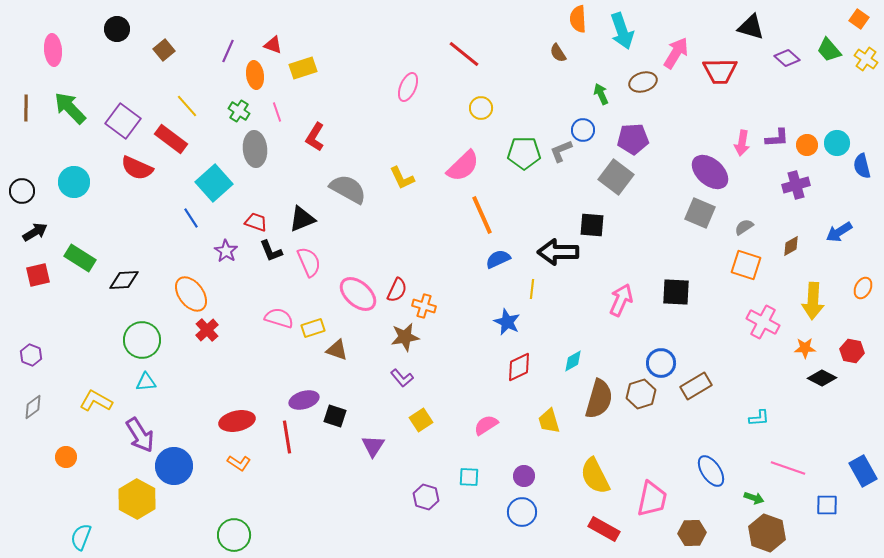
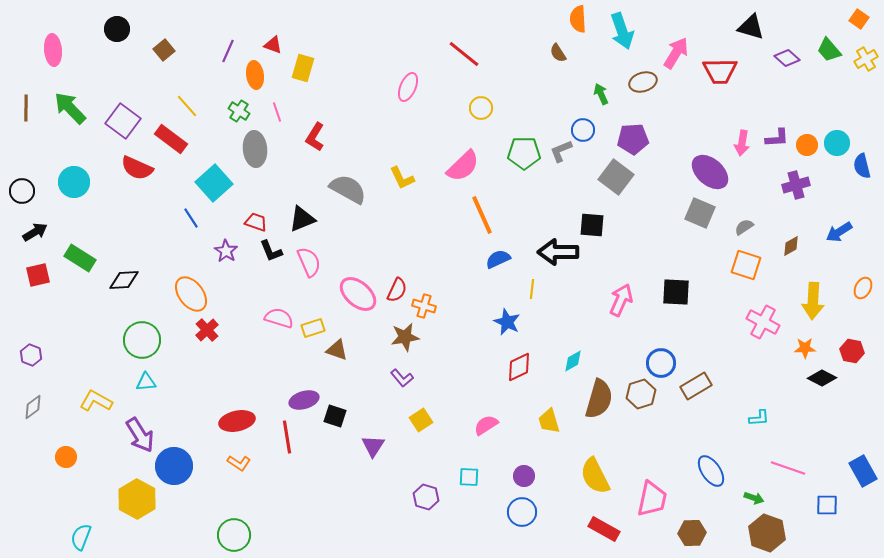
yellow cross at (866, 59): rotated 25 degrees clockwise
yellow rectangle at (303, 68): rotated 56 degrees counterclockwise
